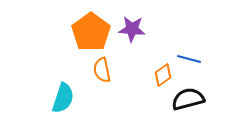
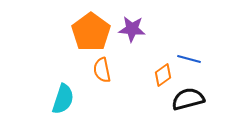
cyan semicircle: moved 1 px down
